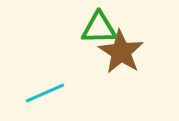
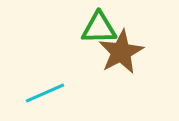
brown star: rotated 12 degrees clockwise
